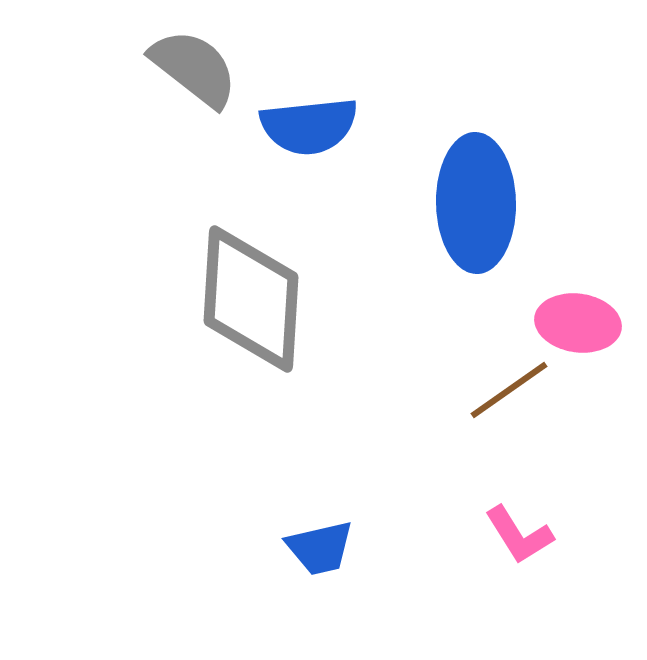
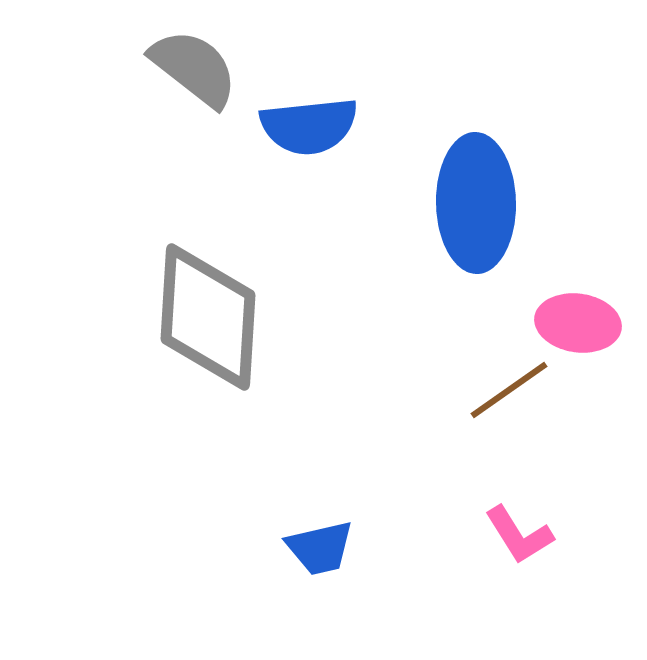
gray diamond: moved 43 px left, 18 px down
